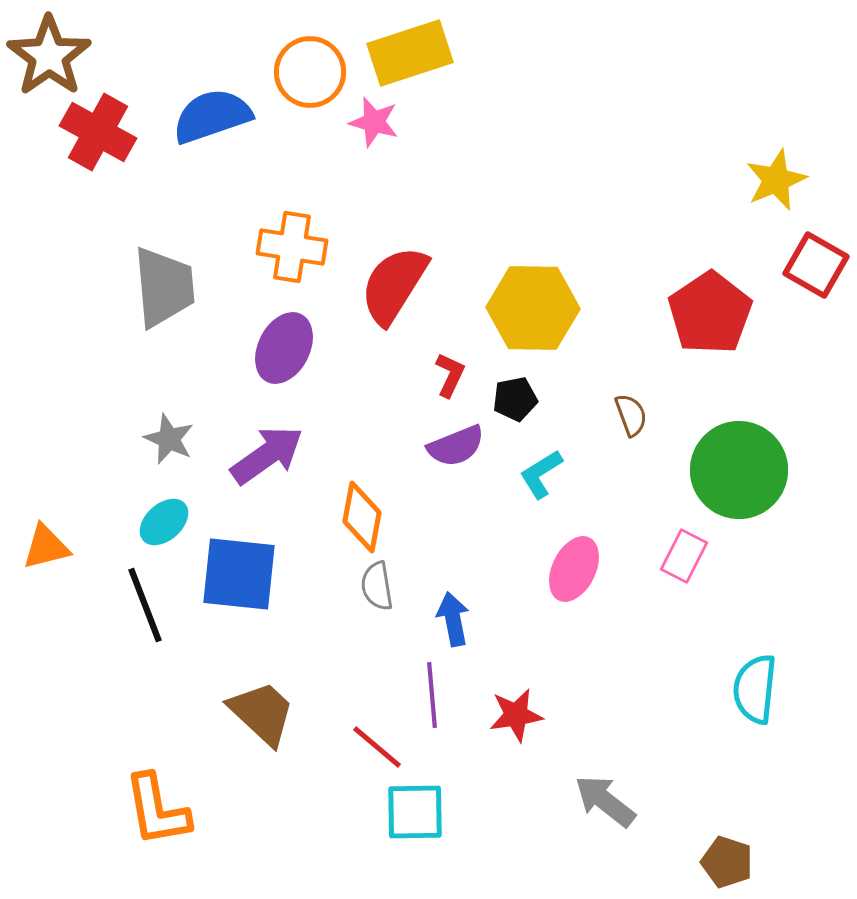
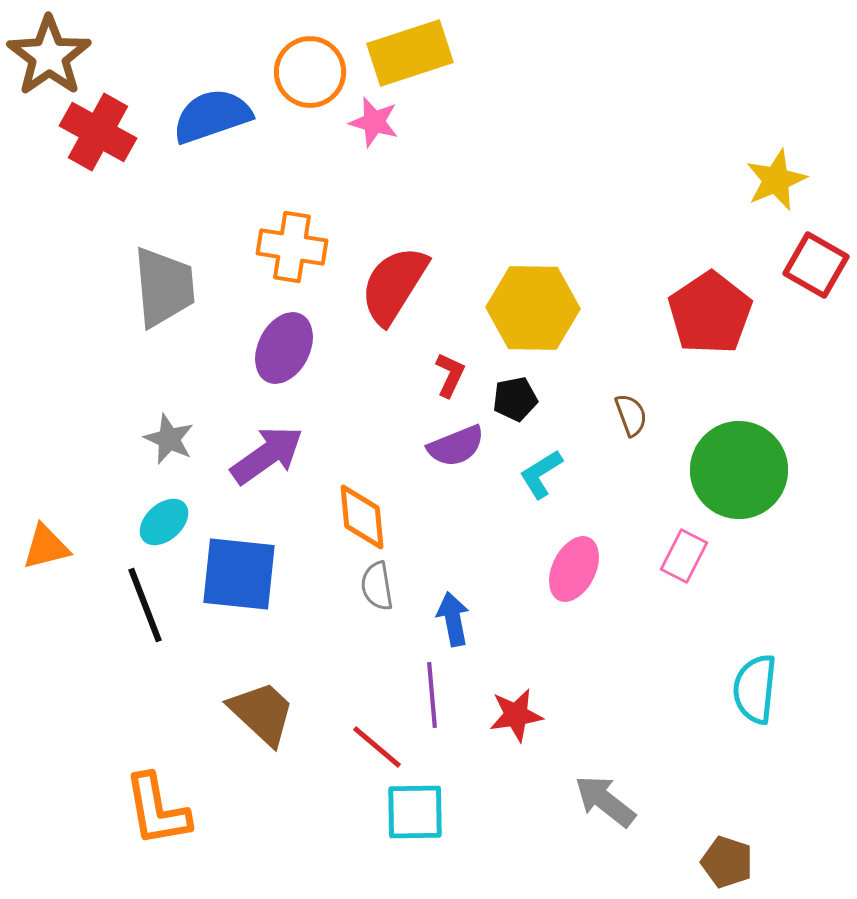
orange diamond: rotated 16 degrees counterclockwise
